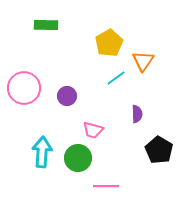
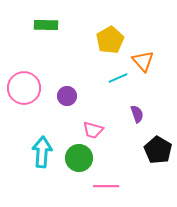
yellow pentagon: moved 1 px right, 3 px up
orange triangle: rotated 15 degrees counterclockwise
cyan line: moved 2 px right; rotated 12 degrees clockwise
purple semicircle: rotated 18 degrees counterclockwise
black pentagon: moved 1 px left
green circle: moved 1 px right
